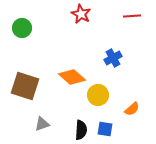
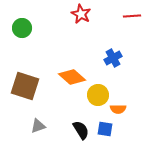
orange semicircle: moved 14 px left; rotated 42 degrees clockwise
gray triangle: moved 4 px left, 2 px down
black semicircle: rotated 36 degrees counterclockwise
